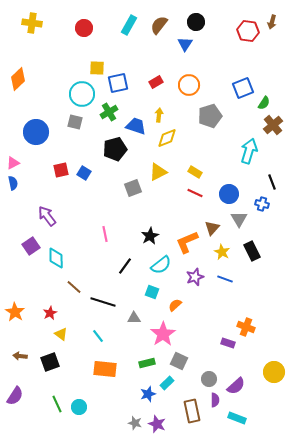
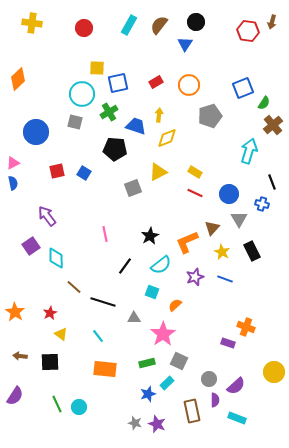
black pentagon at (115, 149): rotated 20 degrees clockwise
red square at (61, 170): moved 4 px left, 1 px down
black square at (50, 362): rotated 18 degrees clockwise
